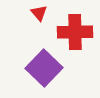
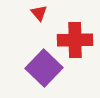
red cross: moved 8 px down
